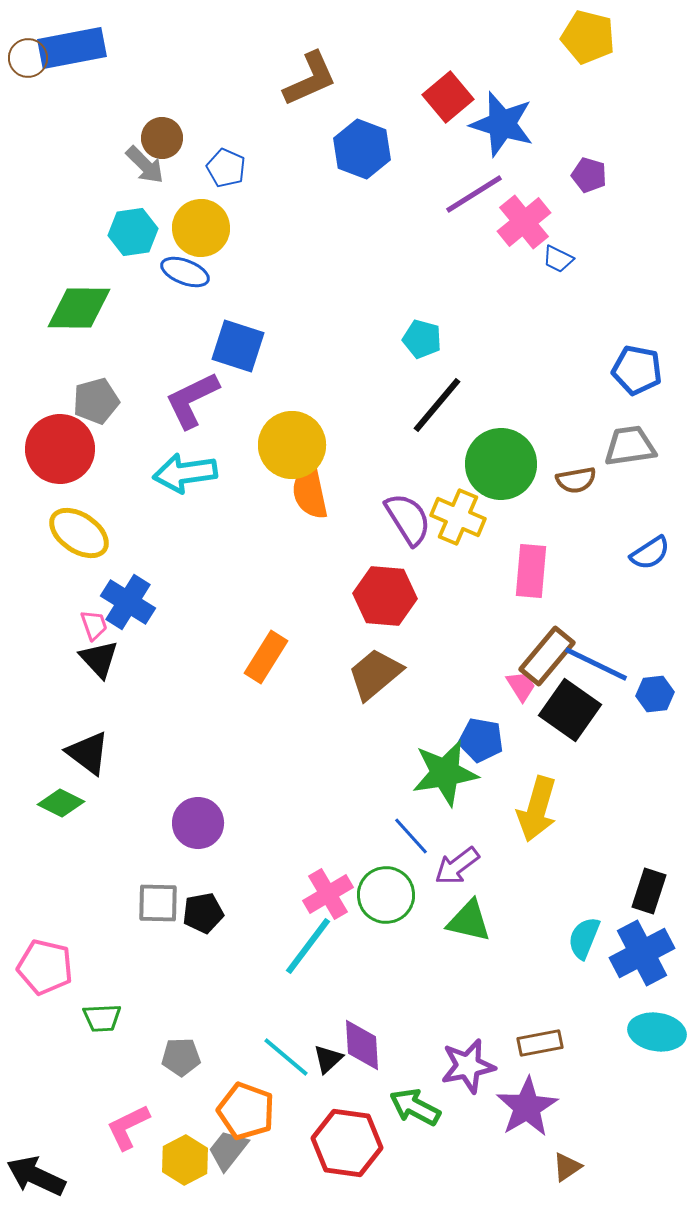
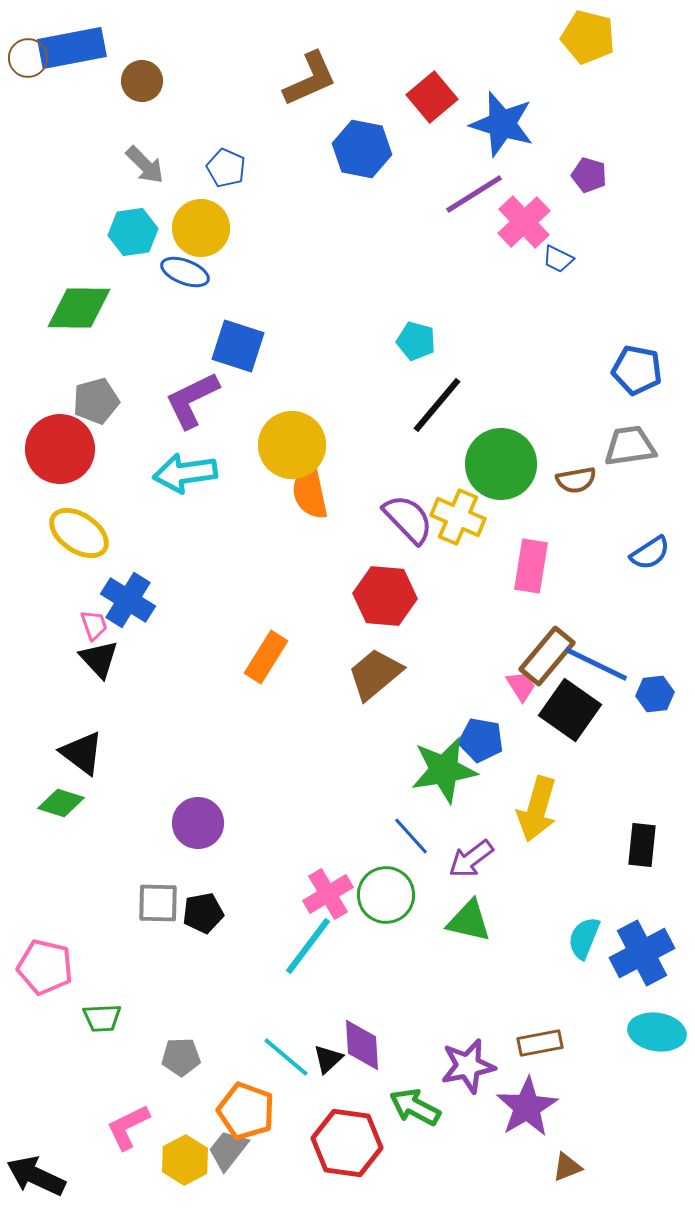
red square at (448, 97): moved 16 px left
brown circle at (162, 138): moved 20 px left, 57 px up
blue hexagon at (362, 149): rotated 10 degrees counterclockwise
pink cross at (524, 222): rotated 4 degrees counterclockwise
cyan pentagon at (422, 339): moved 6 px left, 2 px down
purple semicircle at (408, 519): rotated 12 degrees counterclockwise
pink rectangle at (531, 571): moved 5 px up; rotated 4 degrees clockwise
blue cross at (128, 602): moved 2 px up
black triangle at (88, 753): moved 6 px left
green star at (445, 773): moved 1 px left, 3 px up
green diamond at (61, 803): rotated 9 degrees counterclockwise
purple arrow at (457, 866): moved 14 px right, 7 px up
black rectangle at (649, 891): moved 7 px left, 46 px up; rotated 12 degrees counterclockwise
brown triangle at (567, 1167): rotated 12 degrees clockwise
